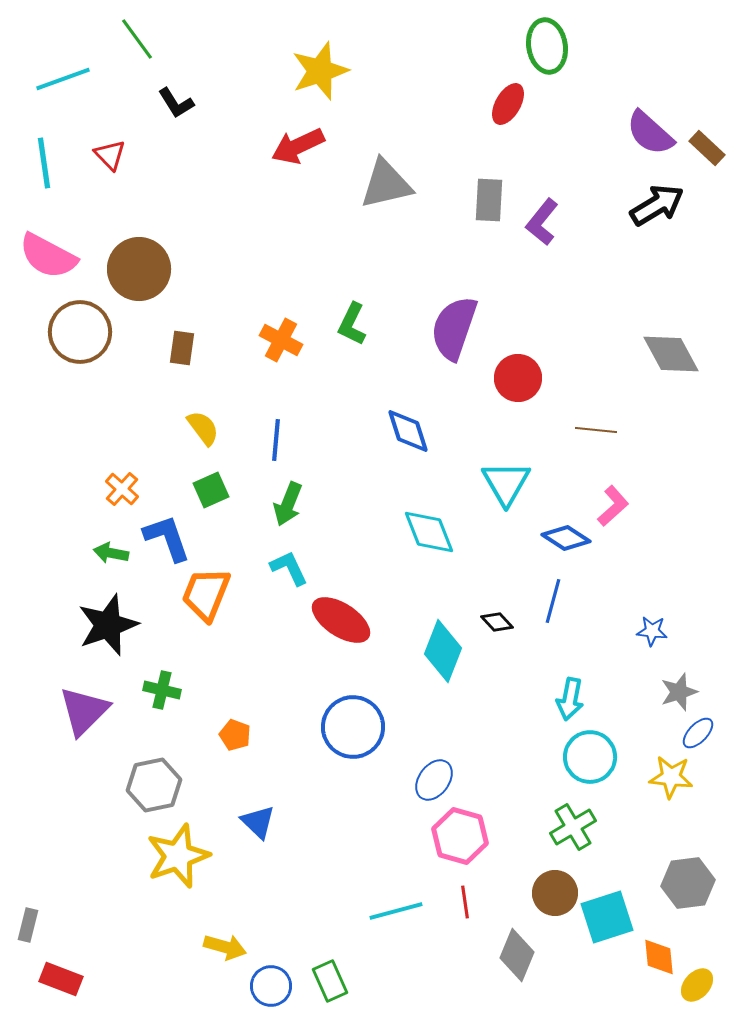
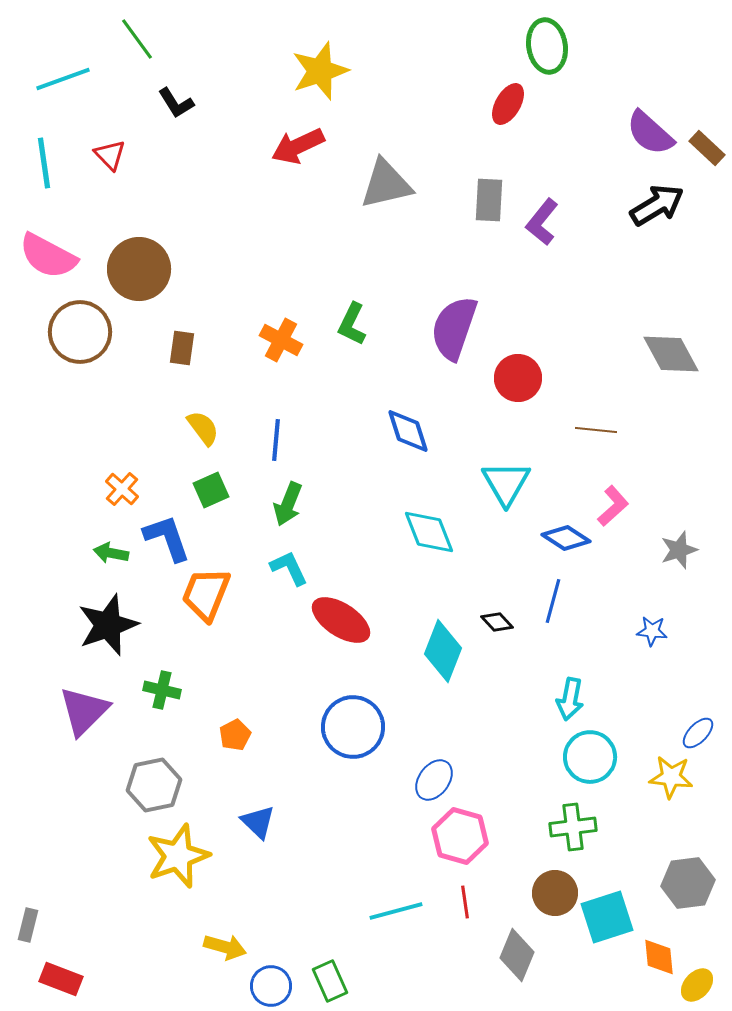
gray star at (679, 692): moved 142 px up
orange pentagon at (235, 735): rotated 24 degrees clockwise
green cross at (573, 827): rotated 24 degrees clockwise
